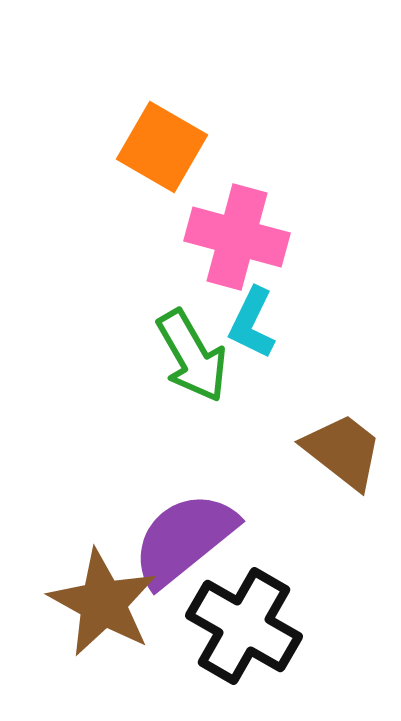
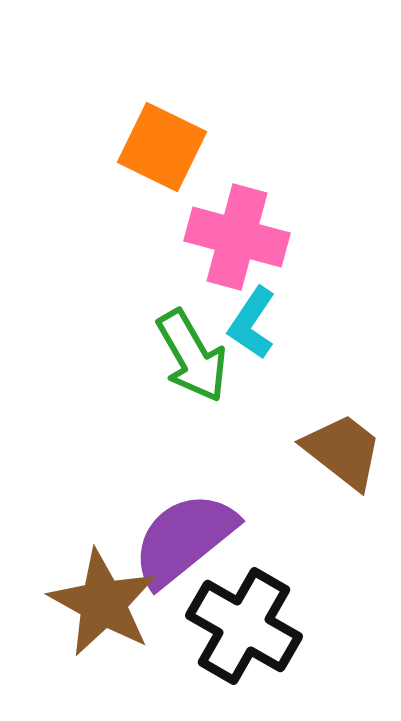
orange square: rotated 4 degrees counterclockwise
cyan L-shape: rotated 8 degrees clockwise
